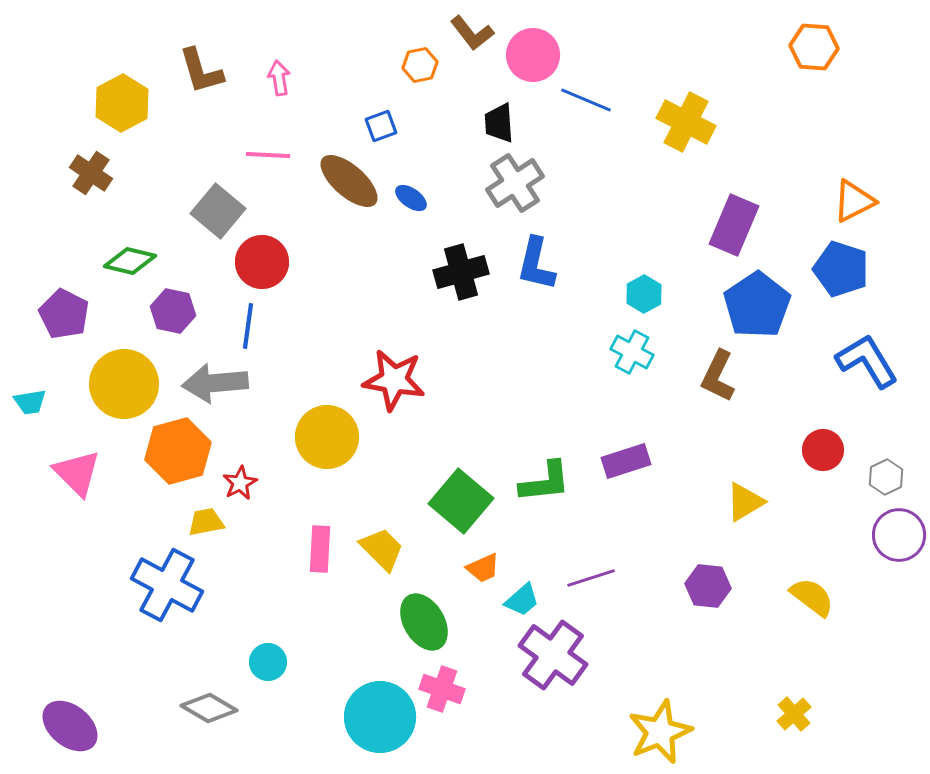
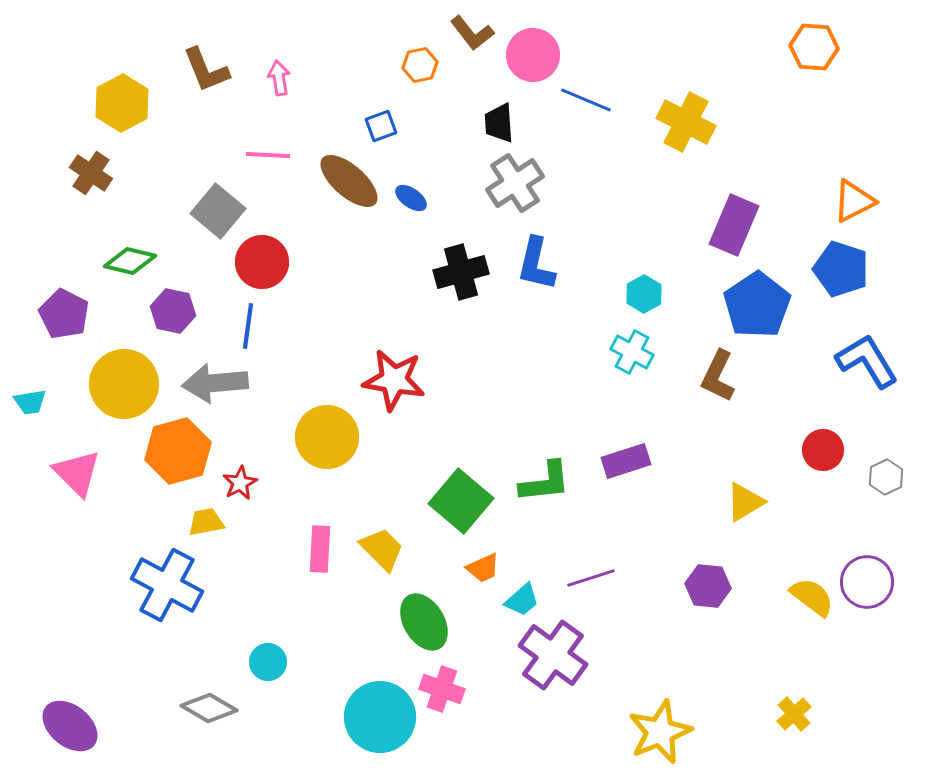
brown L-shape at (201, 71): moved 5 px right, 1 px up; rotated 6 degrees counterclockwise
purple circle at (899, 535): moved 32 px left, 47 px down
